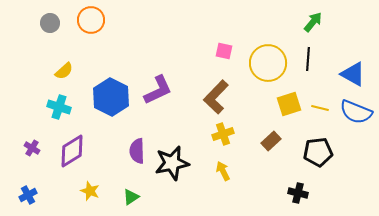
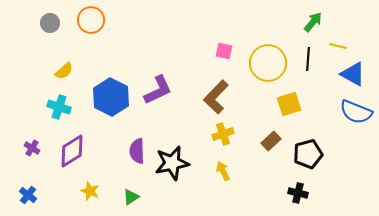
yellow line: moved 18 px right, 62 px up
black pentagon: moved 10 px left, 2 px down; rotated 8 degrees counterclockwise
blue cross: rotated 24 degrees counterclockwise
